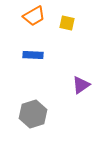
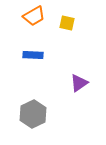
purple triangle: moved 2 px left, 2 px up
gray hexagon: rotated 8 degrees counterclockwise
